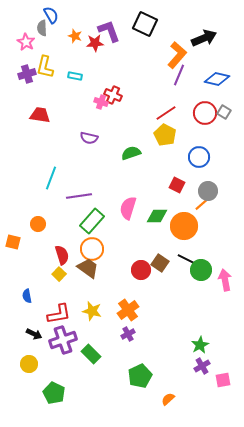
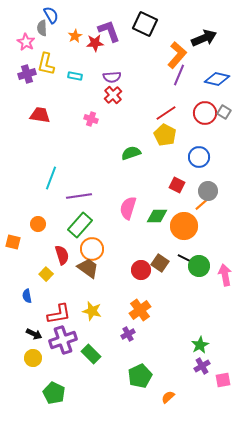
orange star at (75, 36): rotated 24 degrees clockwise
yellow L-shape at (45, 67): moved 1 px right, 3 px up
red cross at (113, 95): rotated 24 degrees clockwise
pink cross at (101, 102): moved 10 px left, 17 px down
purple semicircle at (89, 138): moved 23 px right, 61 px up; rotated 18 degrees counterclockwise
green rectangle at (92, 221): moved 12 px left, 4 px down
green circle at (201, 270): moved 2 px left, 4 px up
yellow square at (59, 274): moved 13 px left
pink arrow at (225, 280): moved 5 px up
orange cross at (128, 310): moved 12 px right
yellow circle at (29, 364): moved 4 px right, 6 px up
orange semicircle at (168, 399): moved 2 px up
